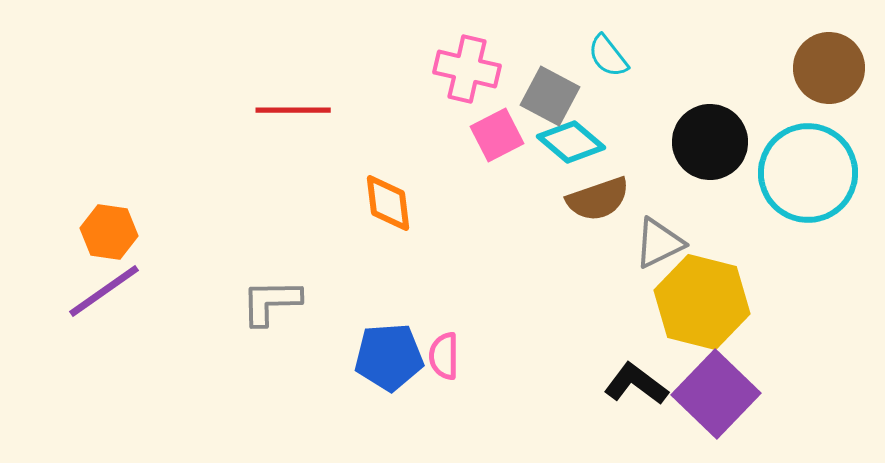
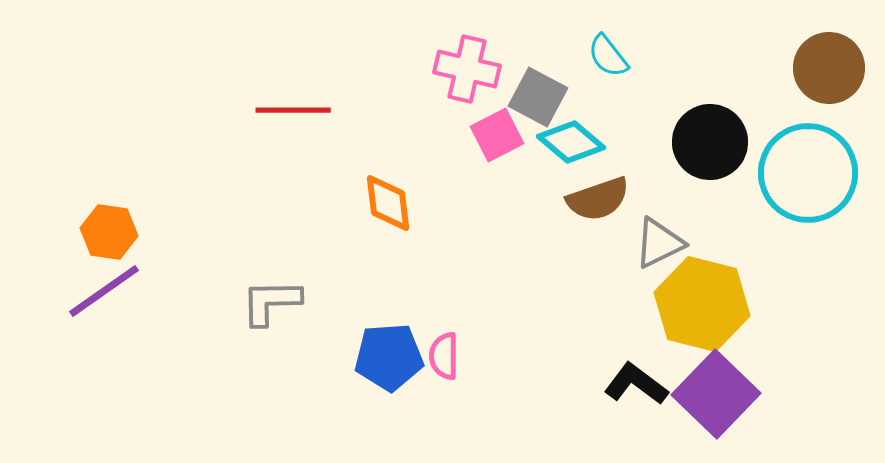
gray square: moved 12 px left, 1 px down
yellow hexagon: moved 2 px down
